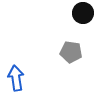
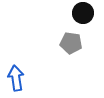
gray pentagon: moved 9 px up
